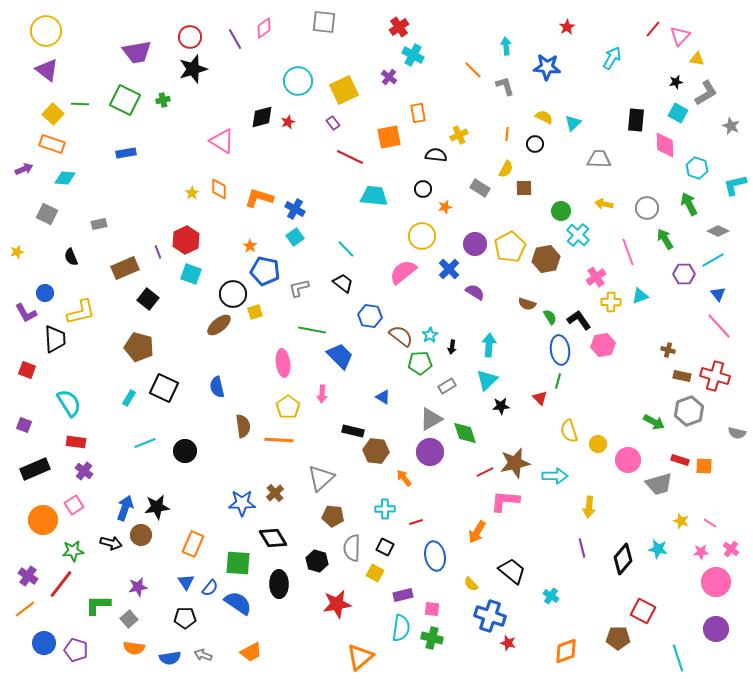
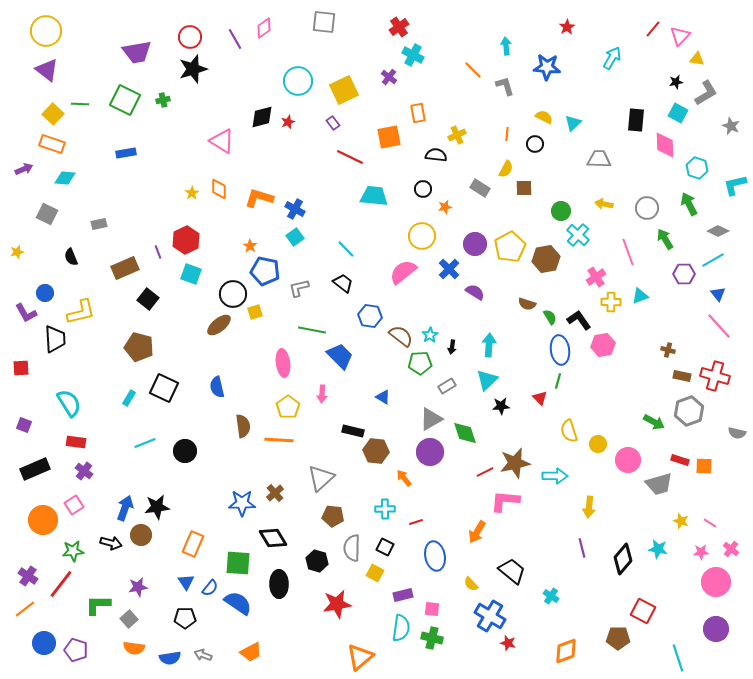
yellow cross at (459, 135): moved 2 px left
red square at (27, 370): moved 6 px left, 2 px up; rotated 24 degrees counterclockwise
blue cross at (490, 616): rotated 12 degrees clockwise
